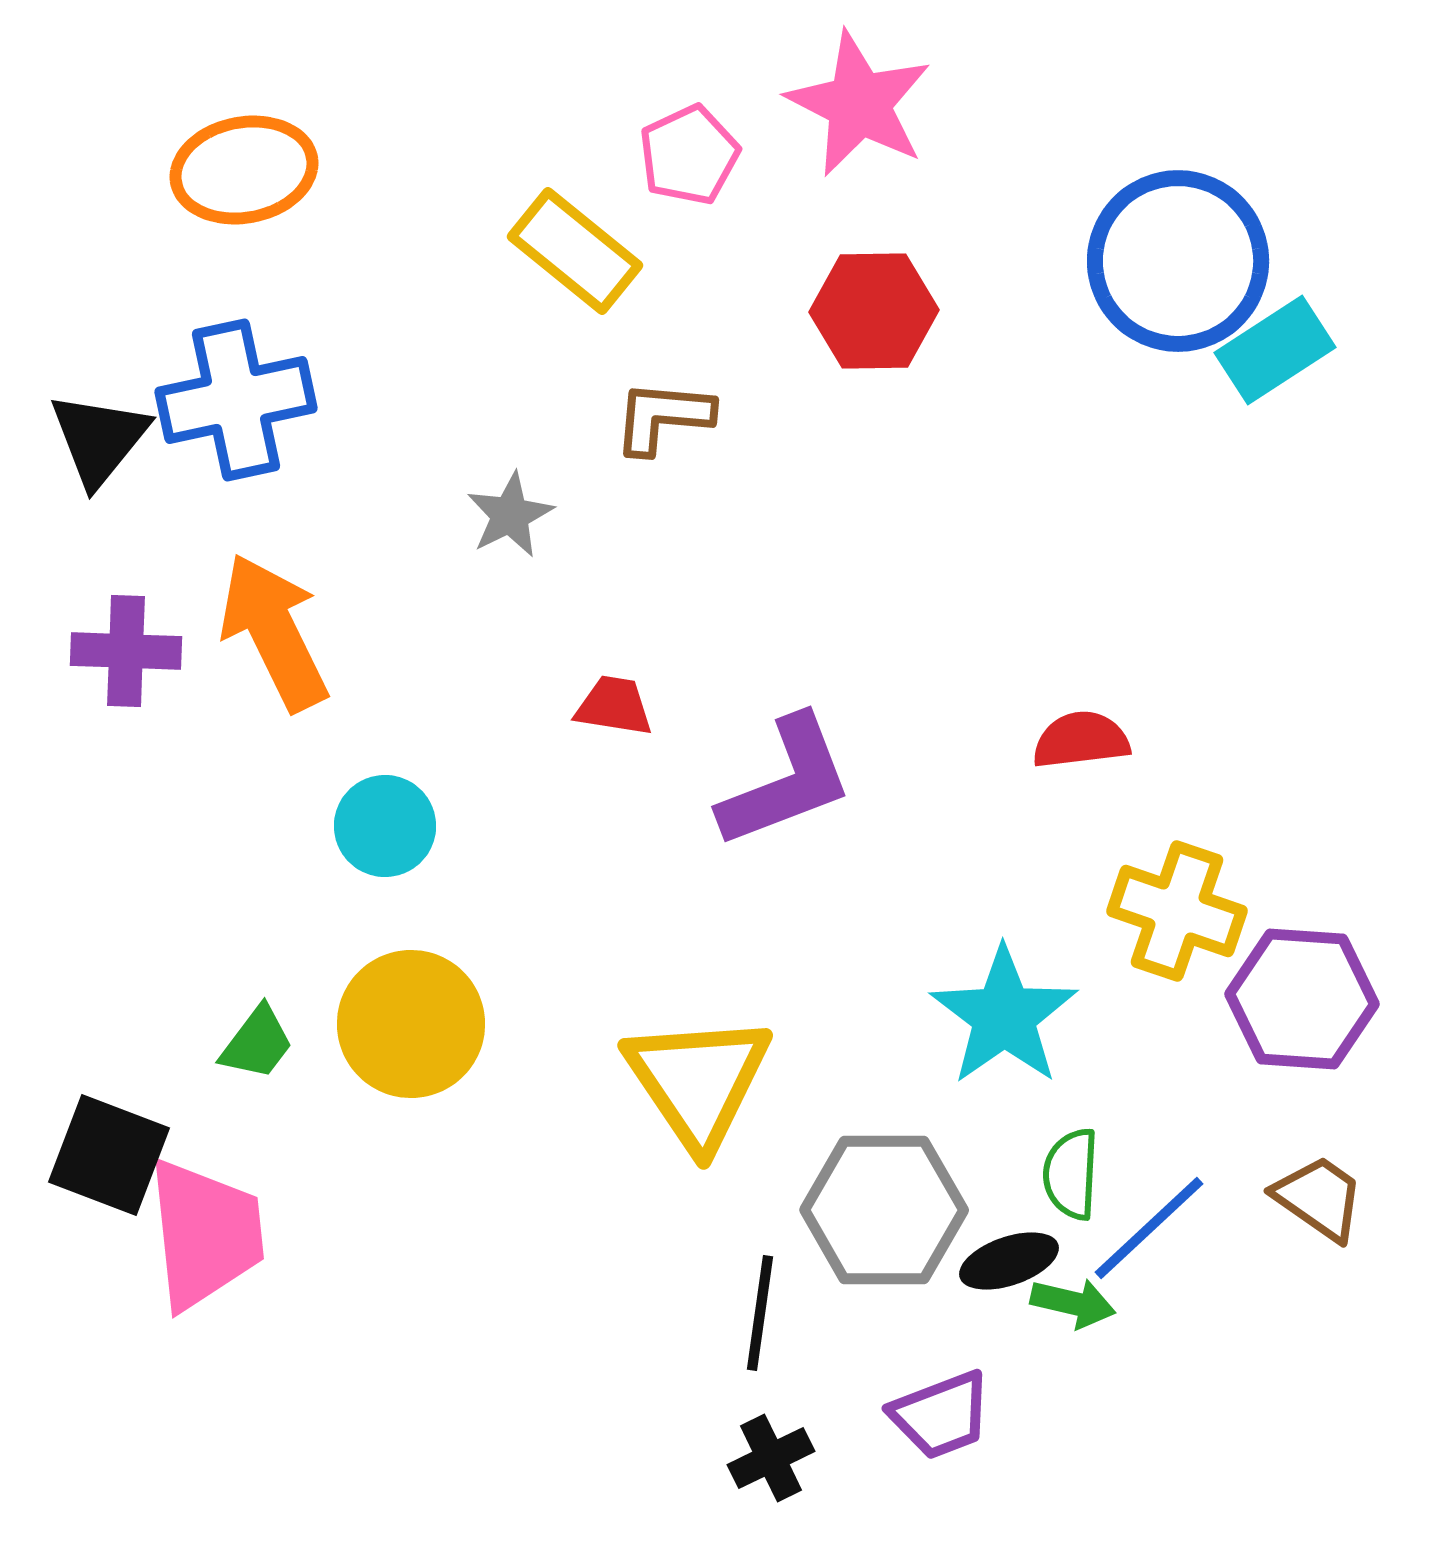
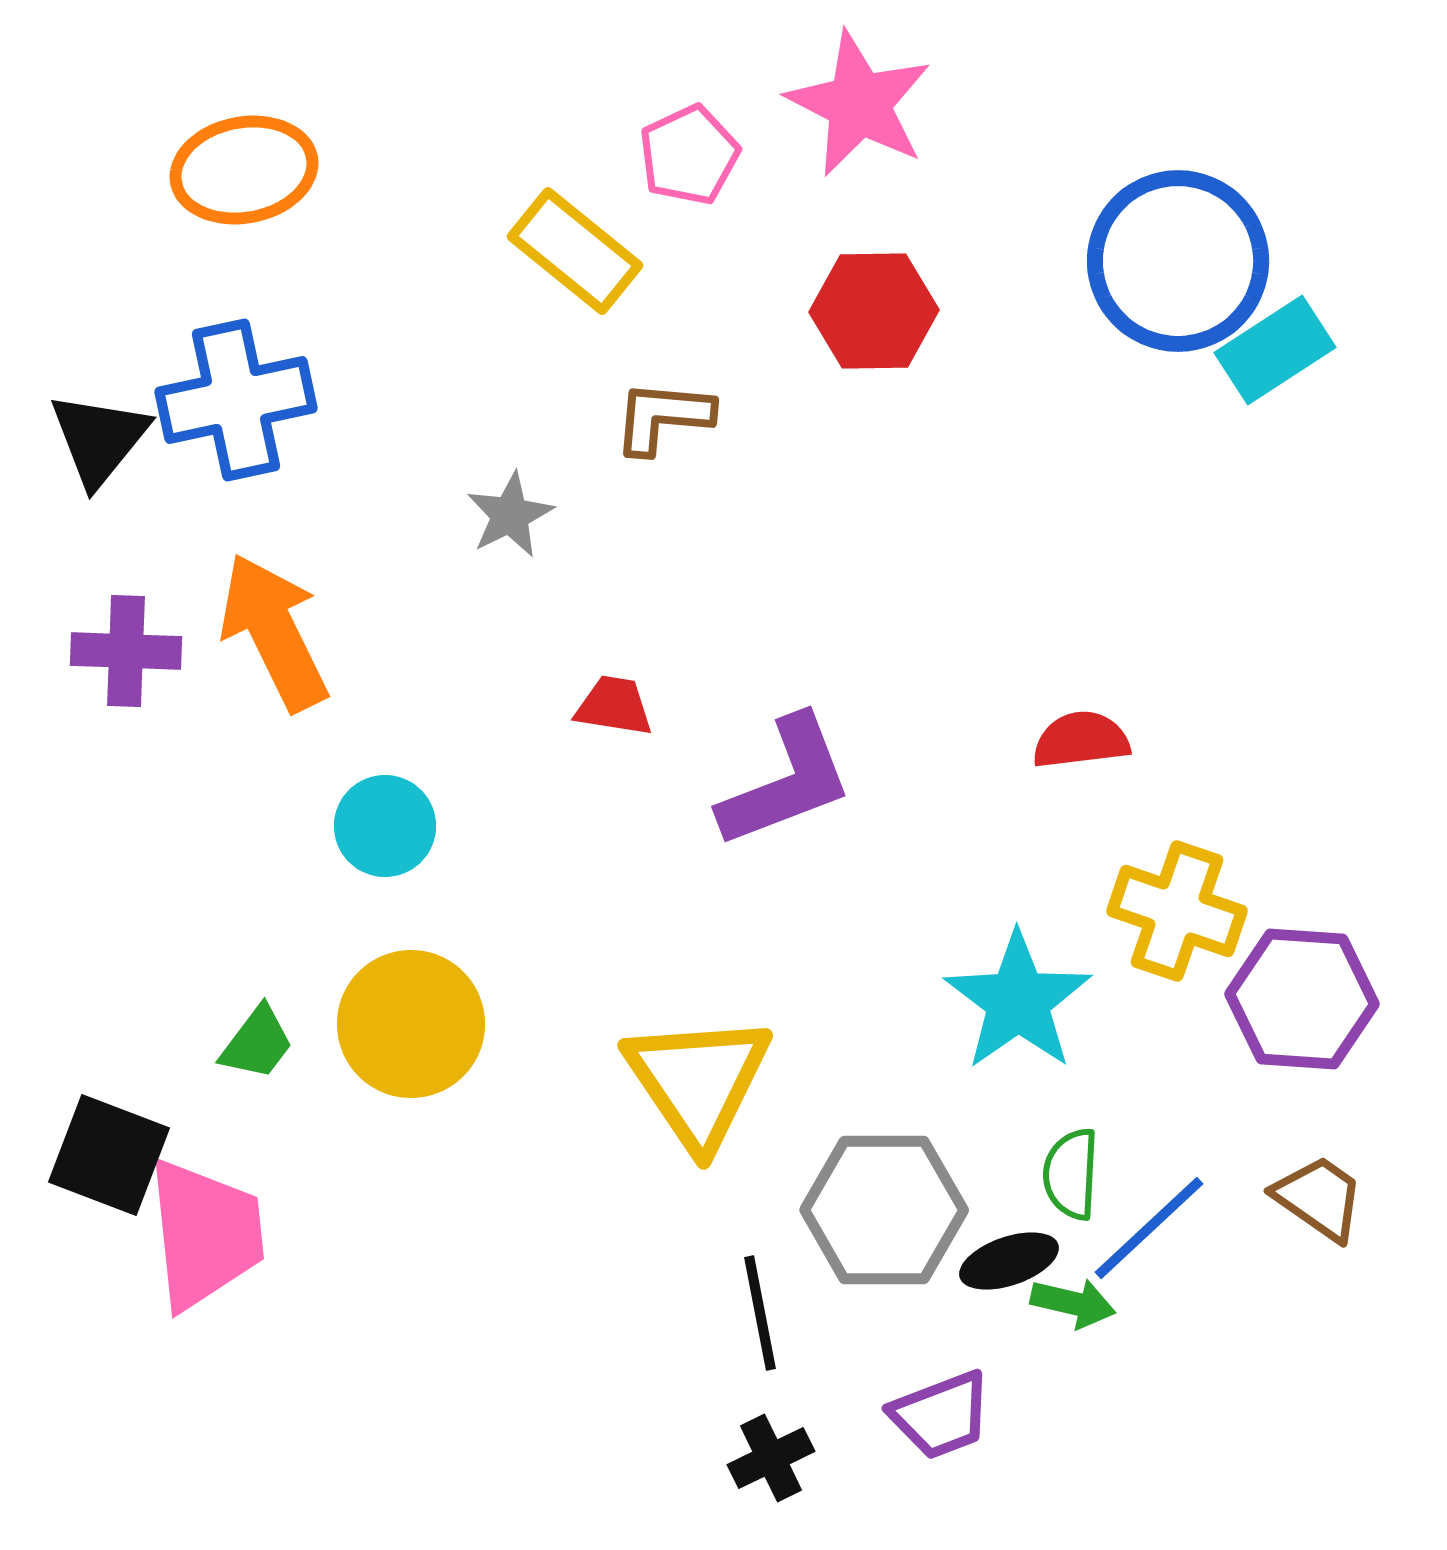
cyan star: moved 14 px right, 15 px up
black line: rotated 19 degrees counterclockwise
